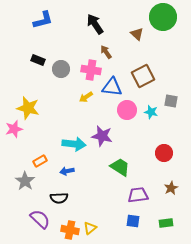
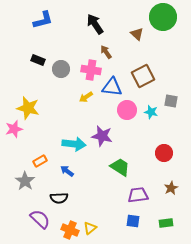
blue arrow: rotated 48 degrees clockwise
orange cross: rotated 12 degrees clockwise
